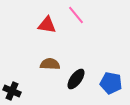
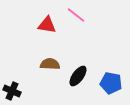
pink line: rotated 12 degrees counterclockwise
black ellipse: moved 2 px right, 3 px up
